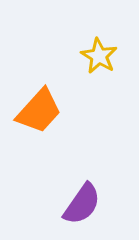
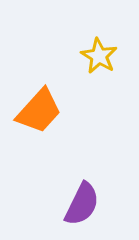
purple semicircle: rotated 9 degrees counterclockwise
